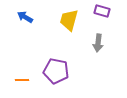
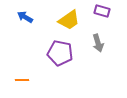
yellow trapezoid: rotated 140 degrees counterclockwise
gray arrow: rotated 24 degrees counterclockwise
purple pentagon: moved 4 px right, 18 px up
